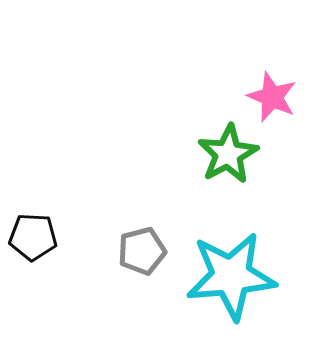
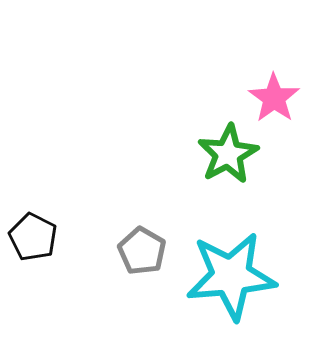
pink star: moved 2 px right, 1 px down; rotated 12 degrees clockwise
black pentagon: rotated 24 degrees clockwise
gray pentagon: rotated 27 degrees counterclockwise
